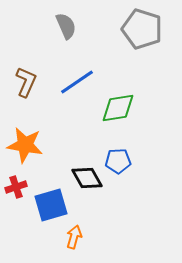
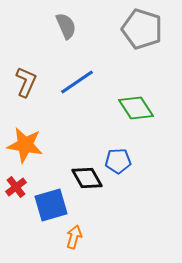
green diamond: moved 18 px right; rotated 66 degrees clockwise
red cross: rotated 20 degrees counterclockwise
